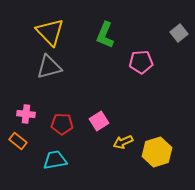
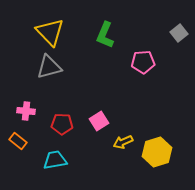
pink pentagon: moved 2 px right
pink cross: moved 3 px up
